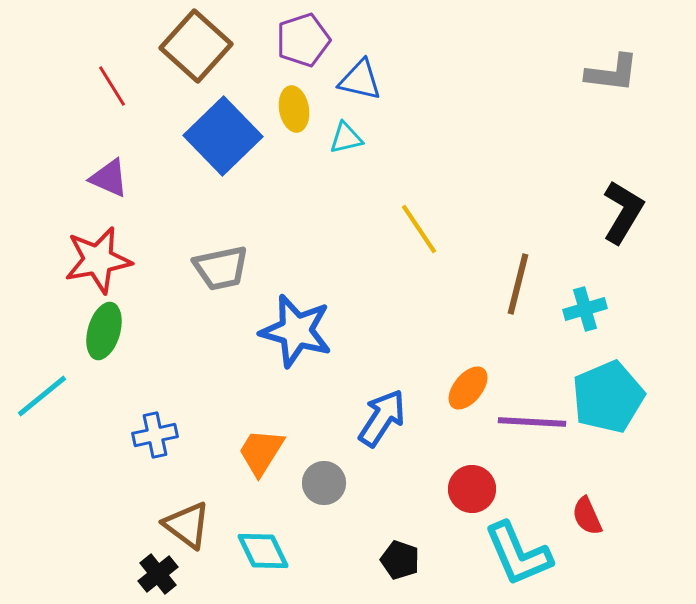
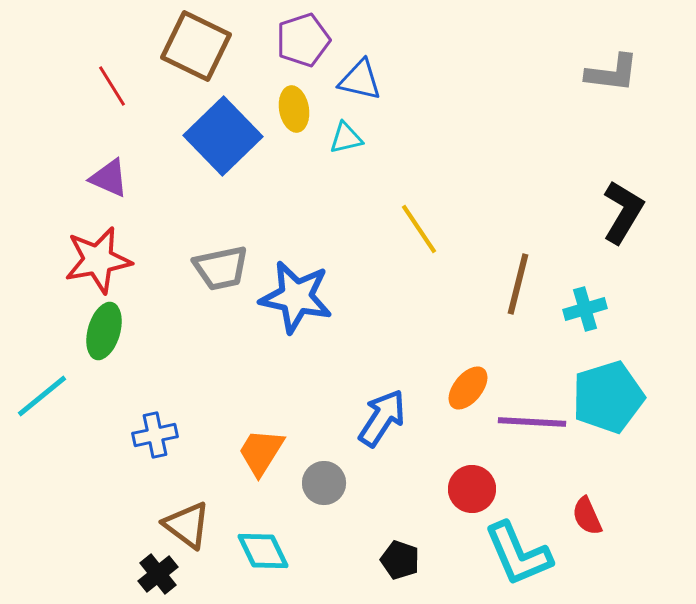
brown square: rotated 16 degrees counterclockwise
blue star: moved 34 px up; rotated 4 degrees counterclockwise
cyan pentagon: rotated 6 degrees clockwise
